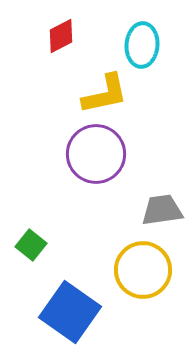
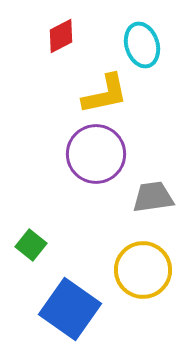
cyan ellipse: rotated 21 degrees counterclockwise
gray trapezoid: moved 9 px left, 13 px up
blue square: moved 3 px up
